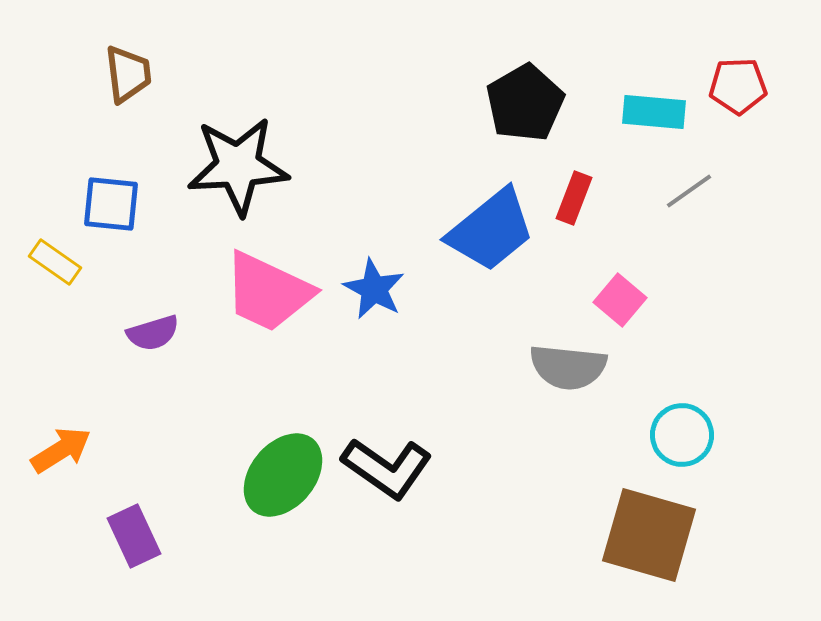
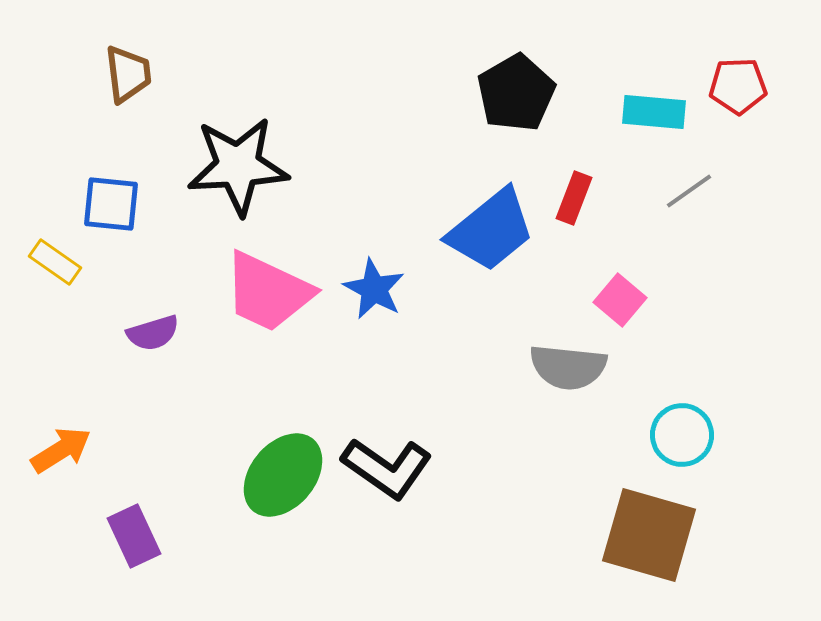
black pentagon: moved 9 px left, 10 px up
